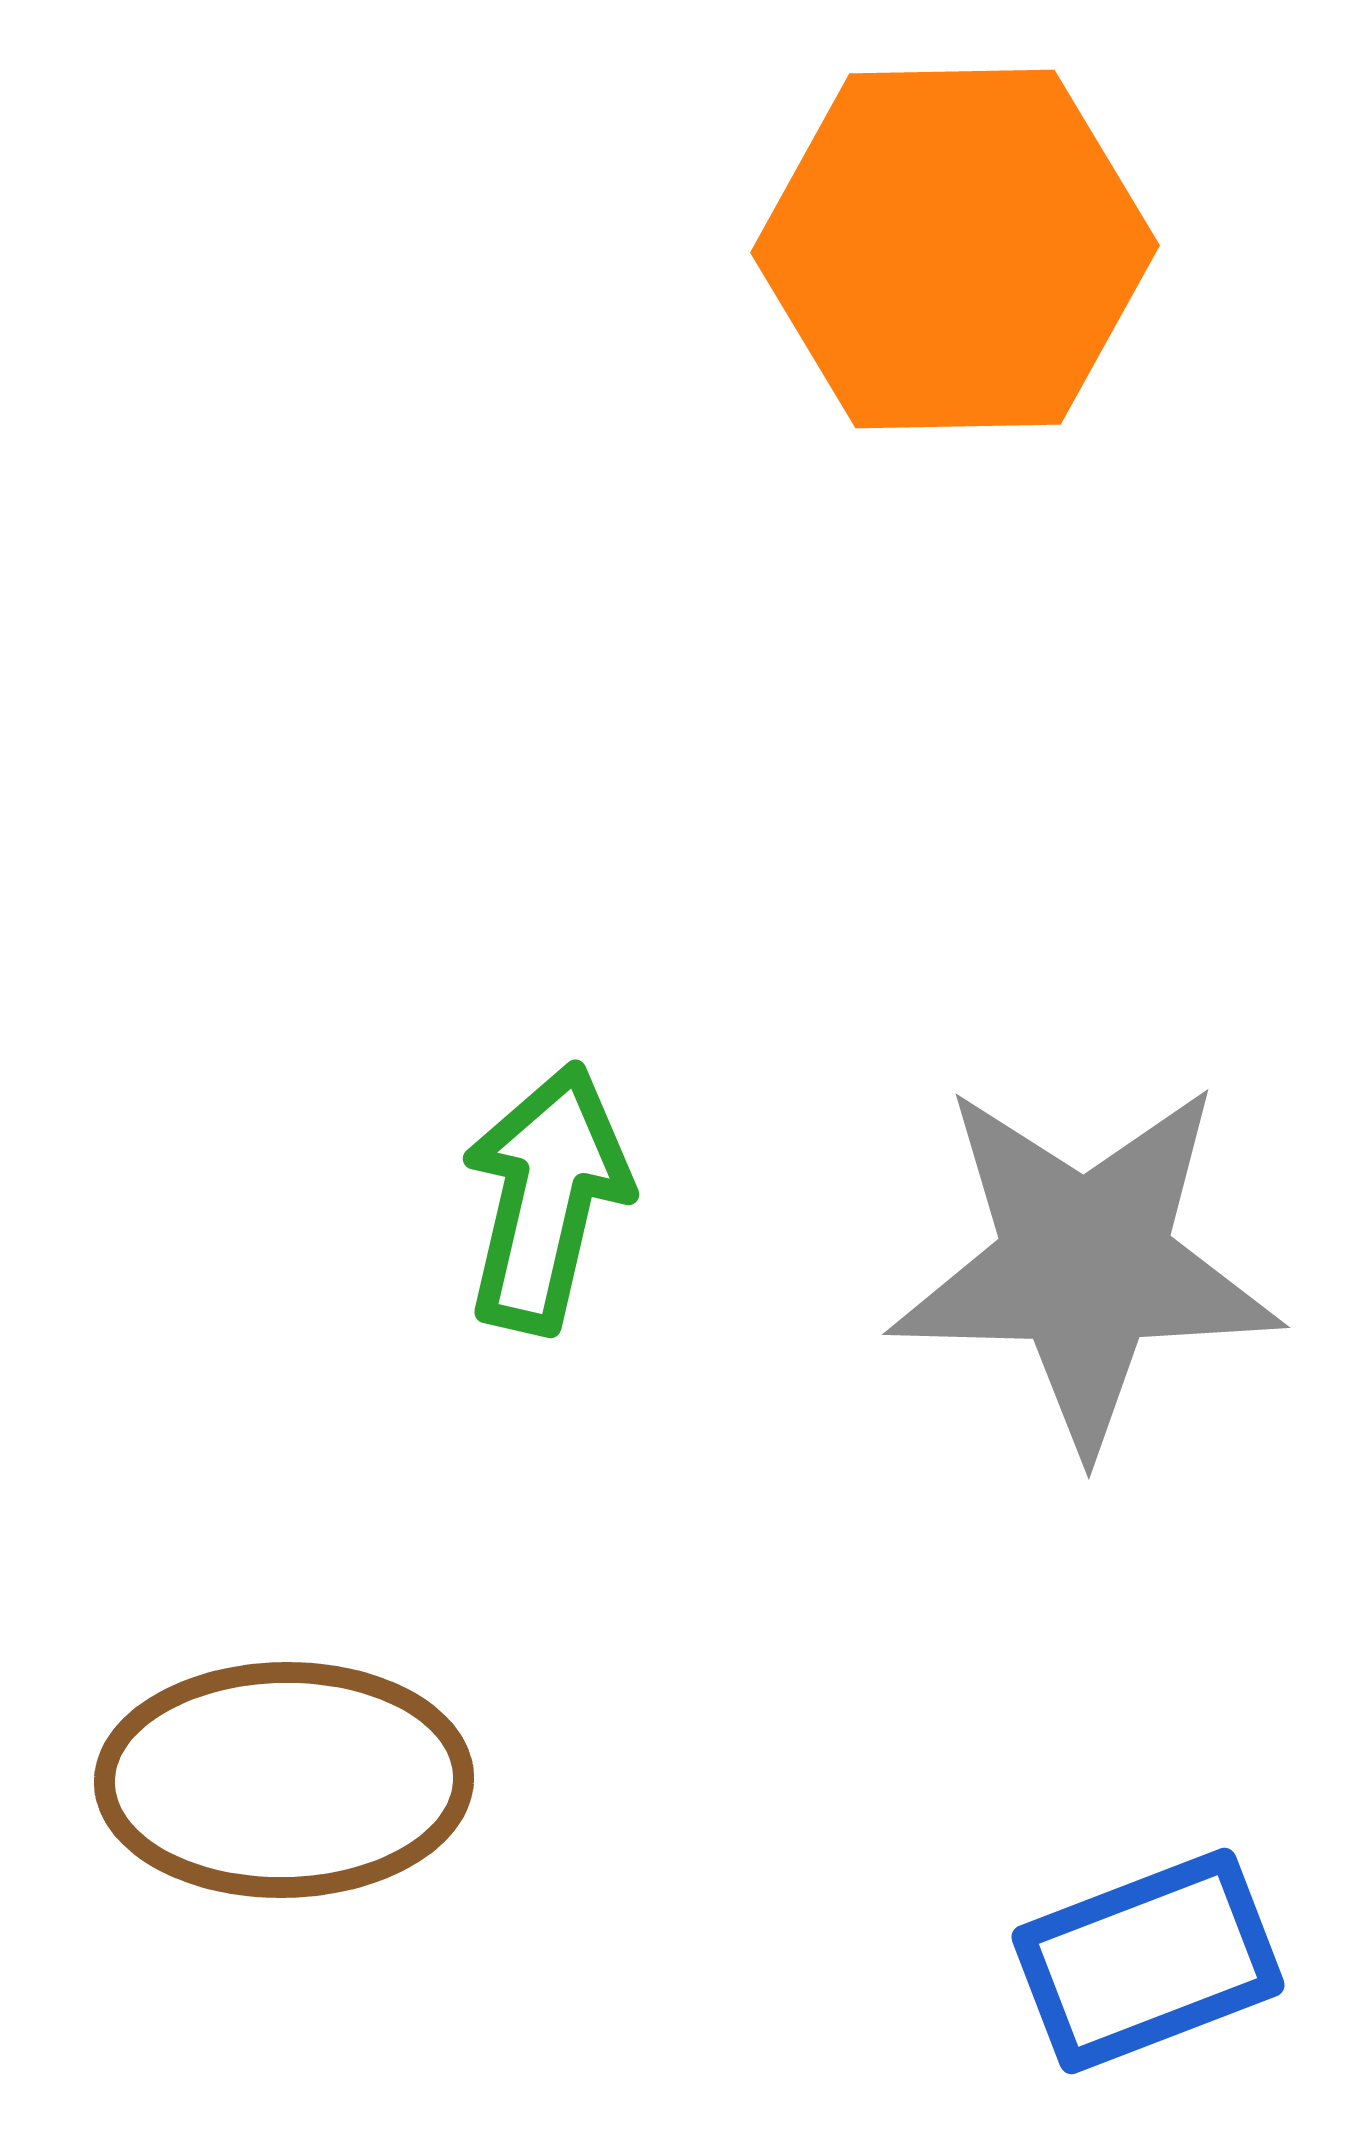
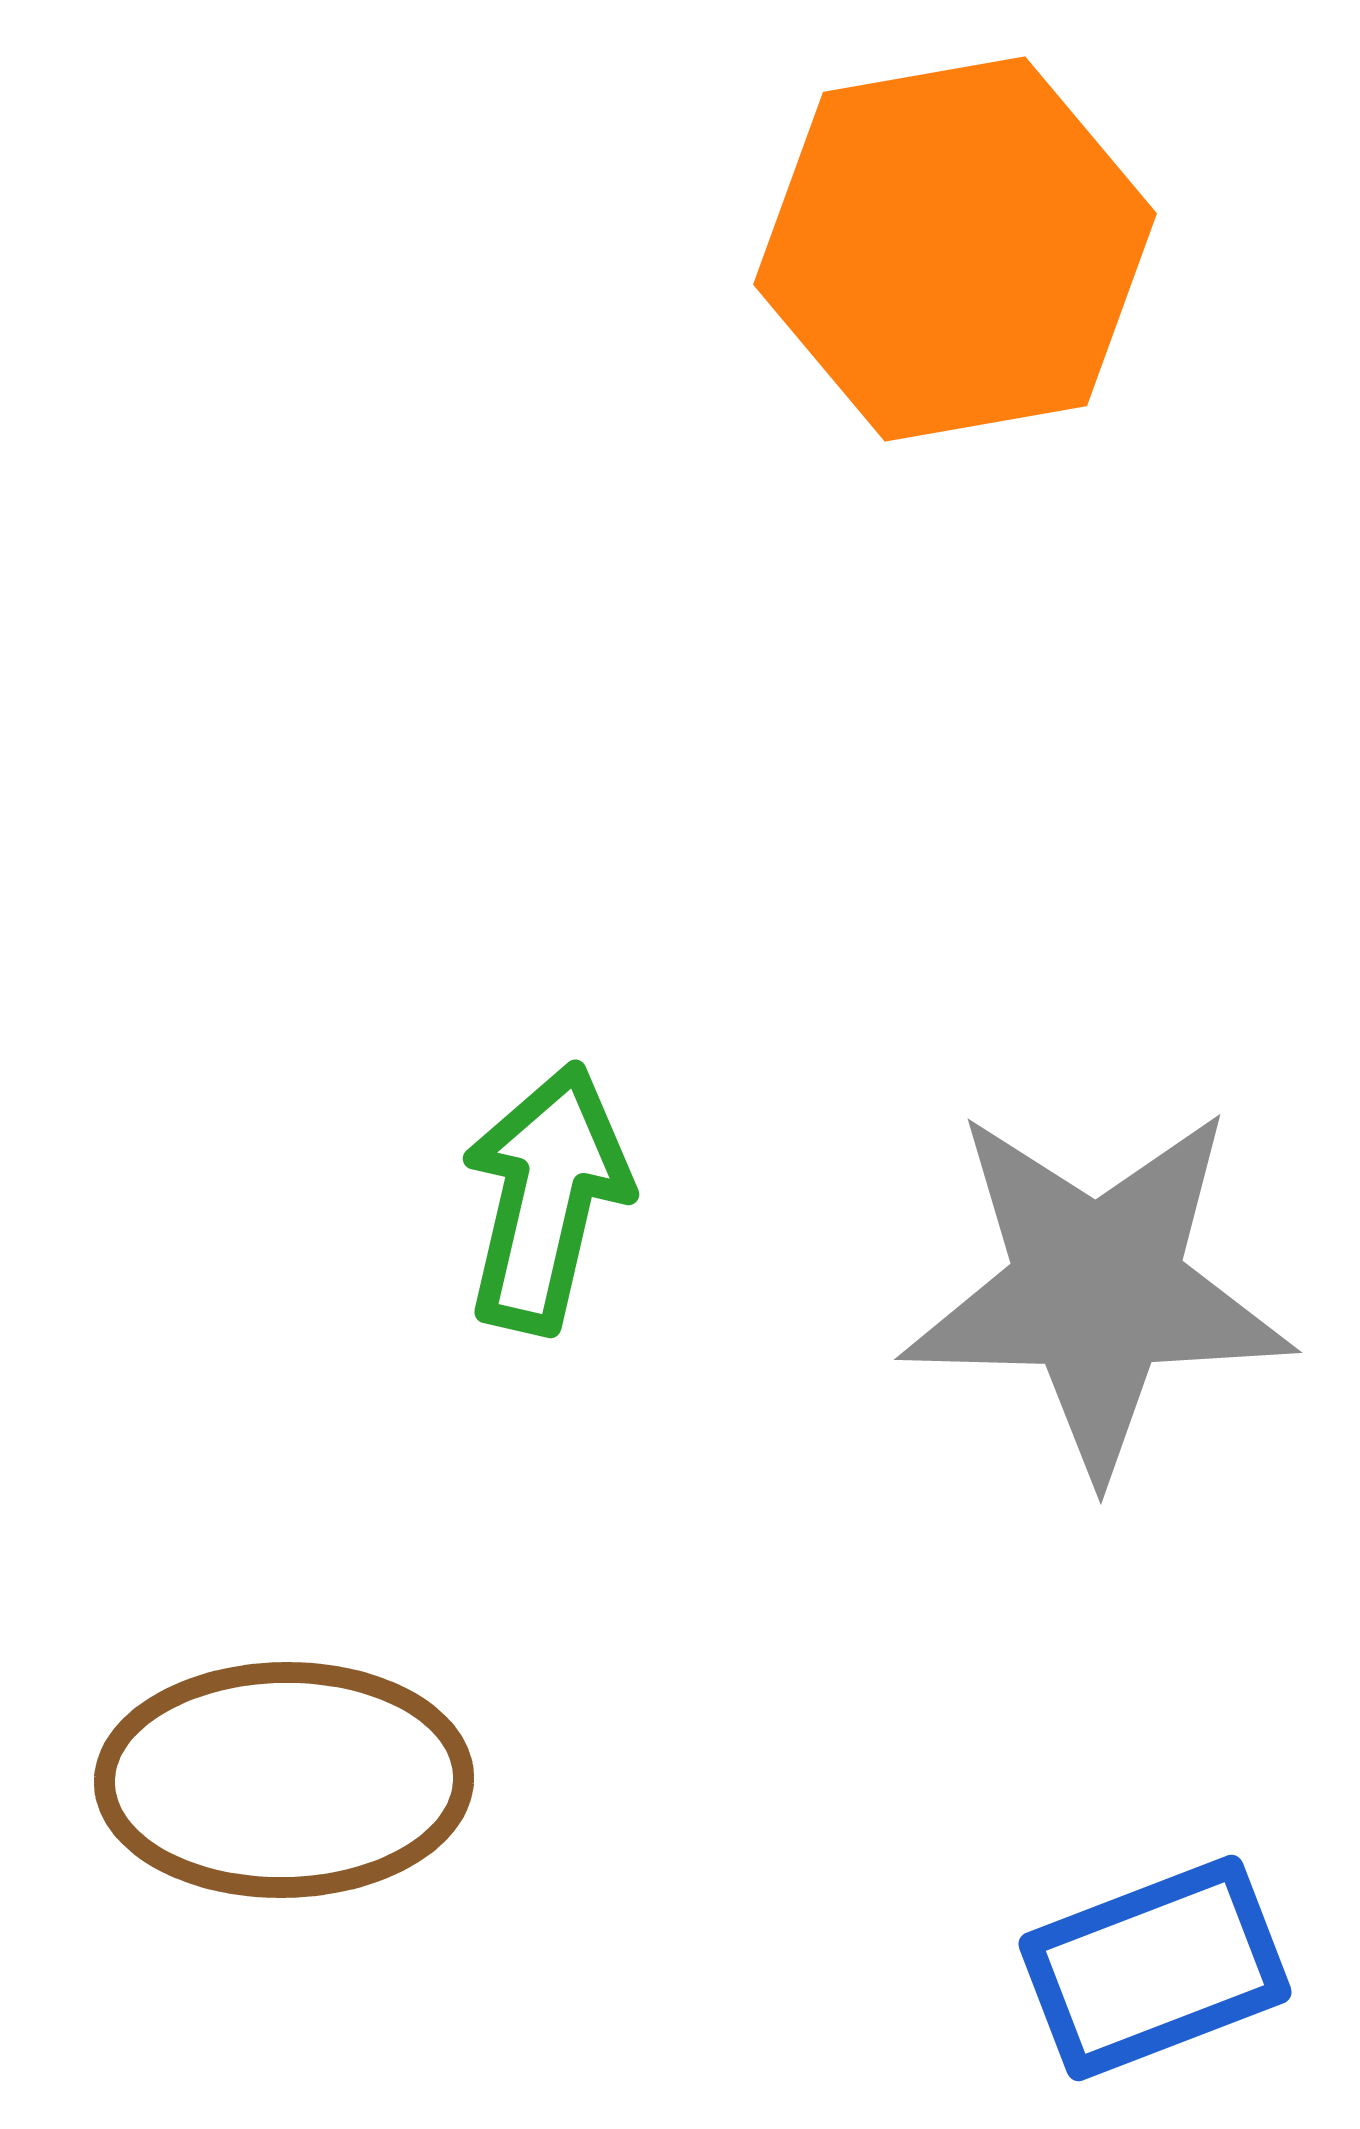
orange hexagon: rotated 9 degrees counterclockwise
gray star: moved 12 px right, 25 px down
blue rectangle: moved 7 px right, 7 px down
